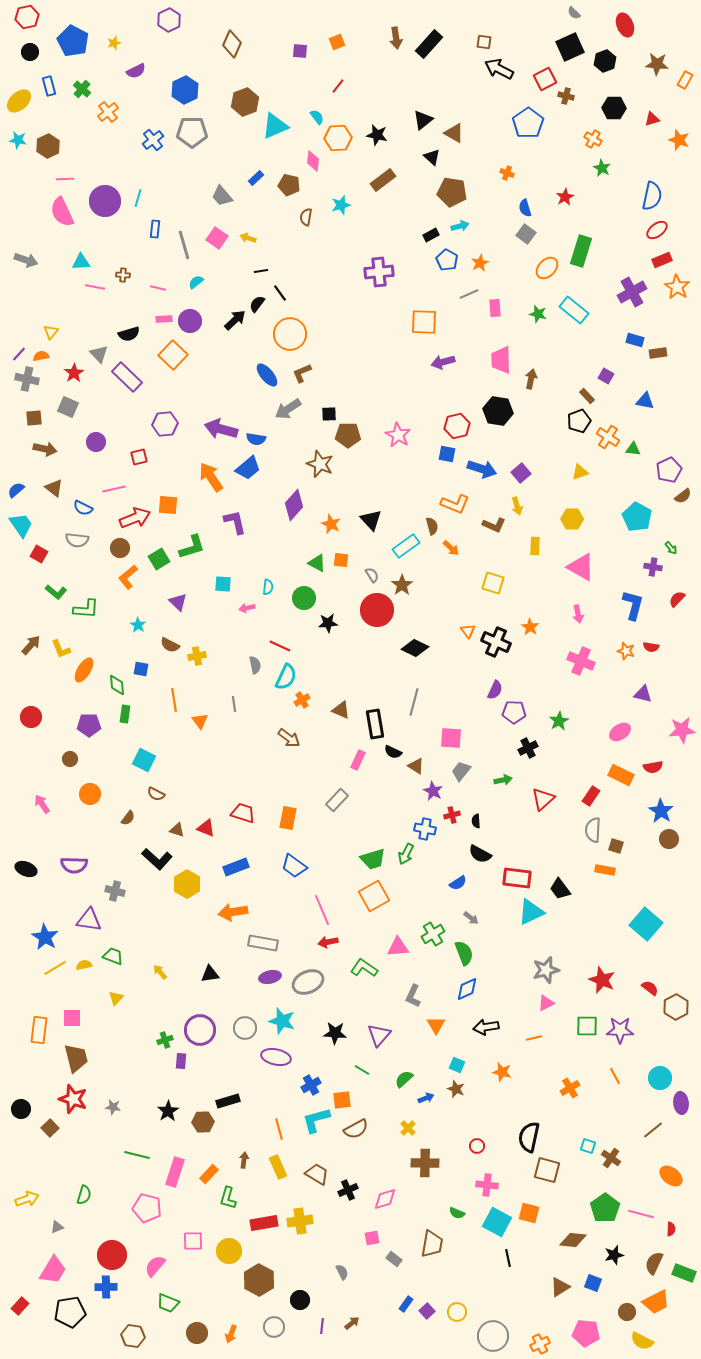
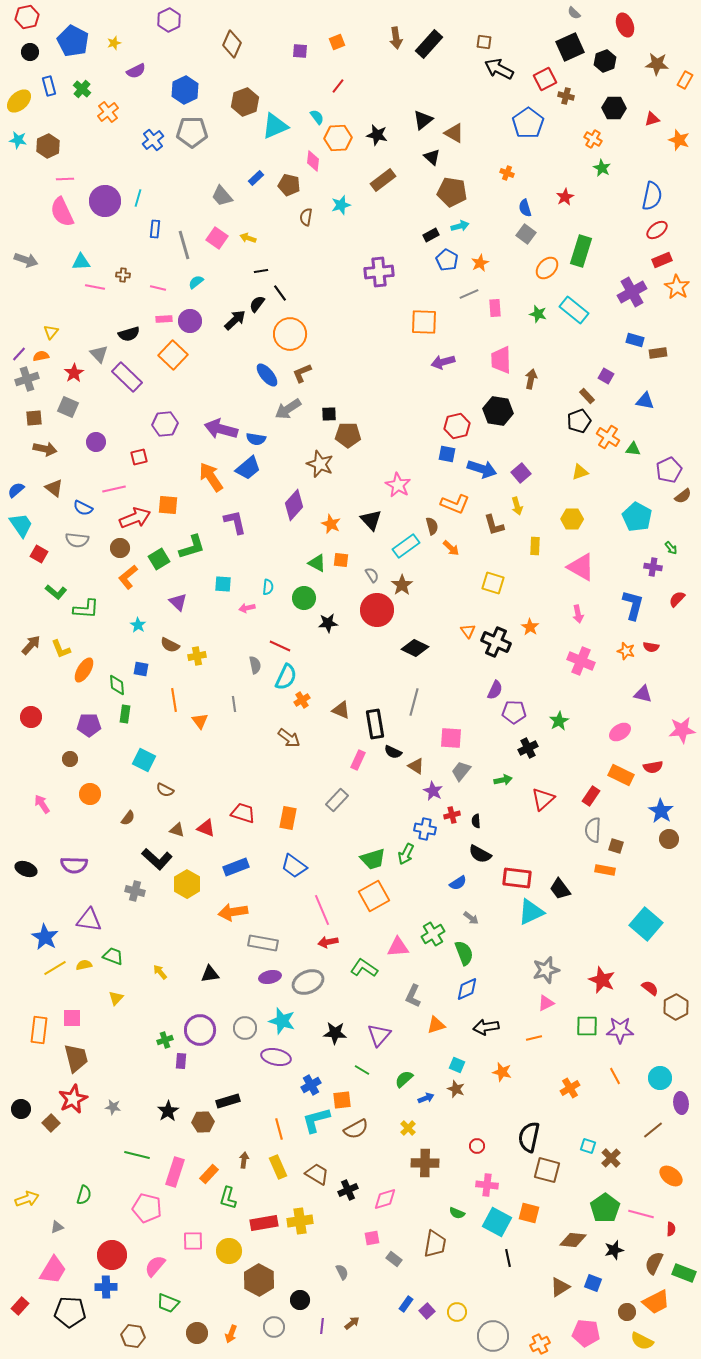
gray cross at (27, 379): rotated 30 degrees counterclockwise
pink star at (398, 435): moved 50 px down
brown L-shape at (494, 525): rotated 50 degrees clockwise
brown semicircle at (156, 794): moved 9 px right, 4 px up
gray cross at (115, 891): moved 20 px right
orange triangle at (436, 1025): rotated 42 degrees clockwise
red star at (73, 1099): rotated 28 degrees clockwise
brown square at (50, 1128): moved 1 px right, 5 px up
brown cross at (611, 1158): rotated 12 degrees clockwise
brown trapezoid at (432, 1244): moved 3 px right
black star at (614, 1255): moved 5 px up
black pentagon at (70, 1312): rotated 12 degrees clockwise
